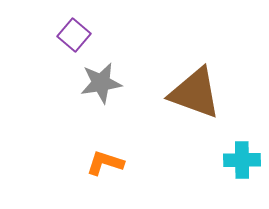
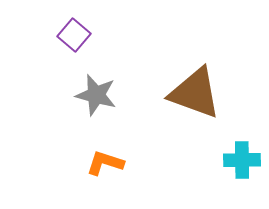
gray star: moved 5 px left, 12 px down; rotated 24 degrees clockwise
